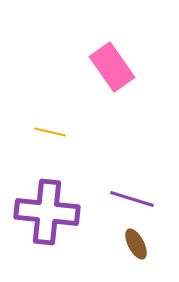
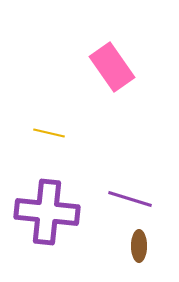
yellow line: moved 1 px left, 1 px down
purple line: moved 2 px left
brown ellipse: moved 3 px right, 2 px down; rotated 28 degrees clockwise
